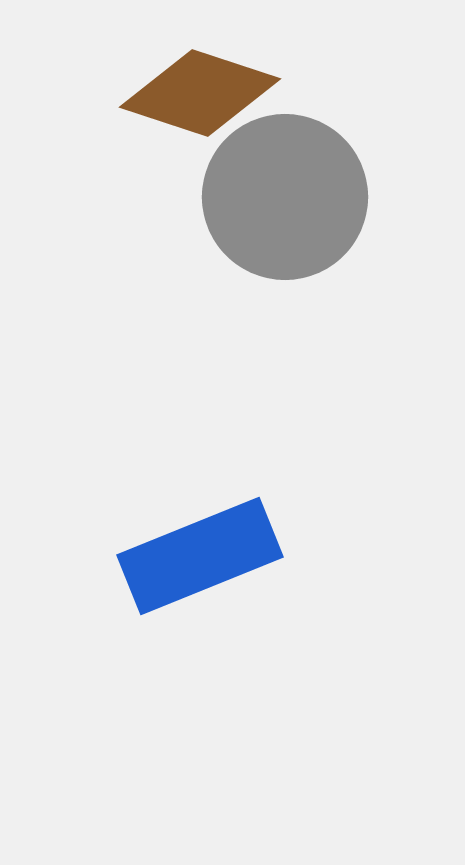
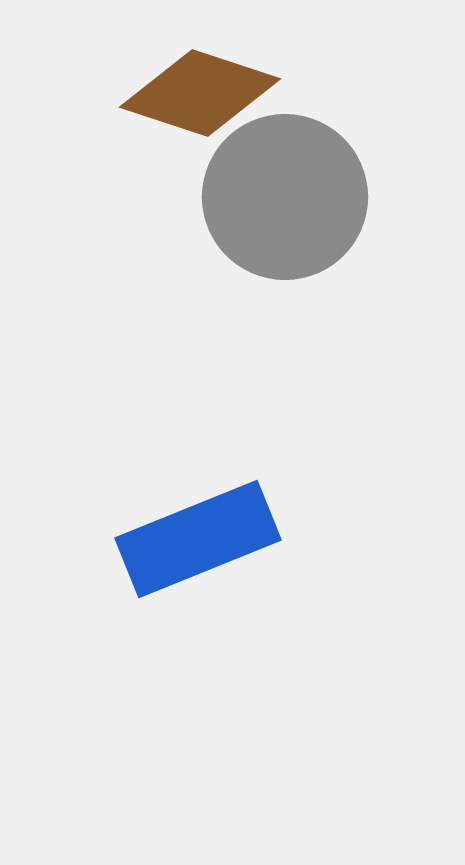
blue rectangle: moved 2 px left, 17 px up
